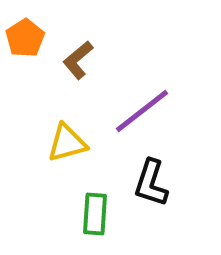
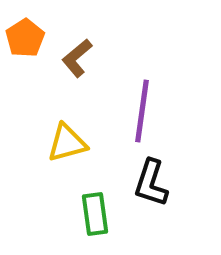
brown L-shape: moved 1 px left, 2 px up
purple line: rotated 44 degrees counterclockwise
green rectangle: rotated 12 degrees counterclockwise
